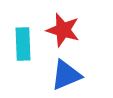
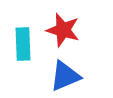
blue triangle: moved 1 px left, 1 px down
